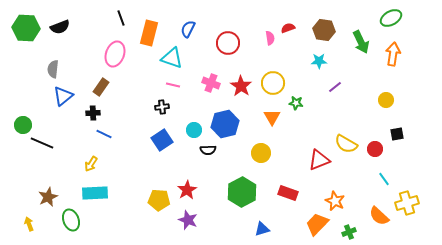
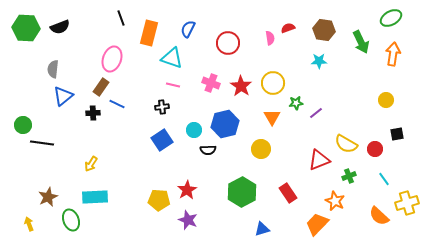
pink ellipse at (115, 54): moved 3 px left, 5 px down
purple line at (335, 87): moved 19 px left, 26 px down
green star at (296, 103): rotated 16 degrees counterclockwise
blue line at (104, 134): moved 13 px right, 30 px up
black line at (42, 143): rotated 15 degrees counterclockwise
yellow circle at (261, 153): moved 4 px up
cyan rectangle at (95, 193): moved 4 px down
red rectangle at (288, 193): rotated 36 degrees clockwise
green cross at (349, 232): moved 56 px up
